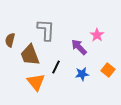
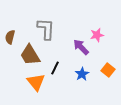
gray L-shape: moved 1 px up
pink star: rotated 24 degrees clockwise
brown semicircle: moved 3 px up
purple arrow: moved 2 px right
brown trapezoid: rotated 10 degrees counterclockwise
black line: moved 1 px left, 1 px down
blue star: rotated 24 degrees counterclockwise
